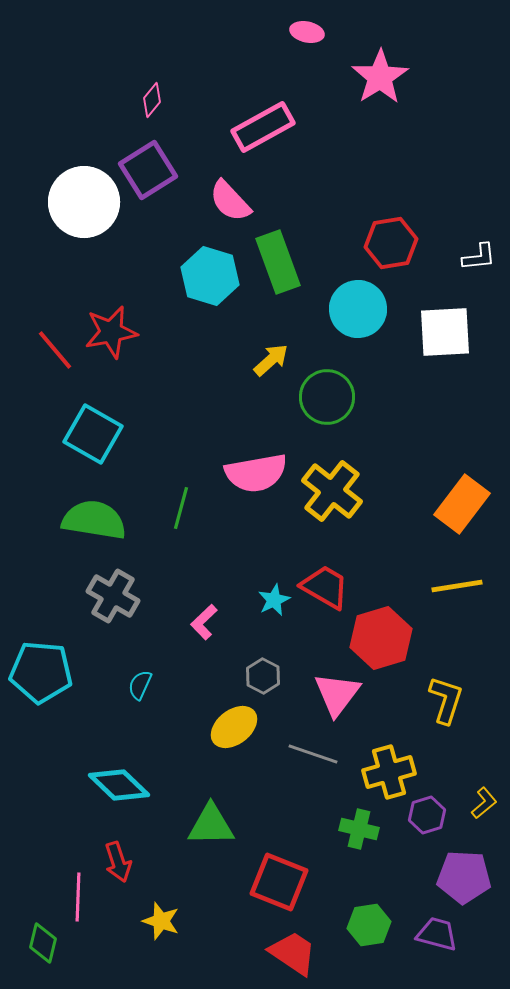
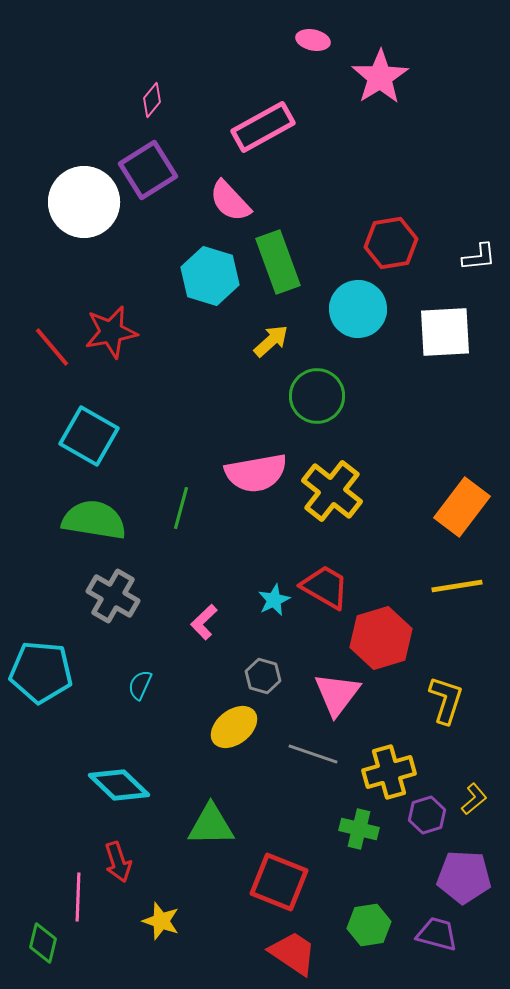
pink ellipse at (307, 32): moved 6 px right, 8 px down
red line at (55, 350): moved 3 px left, 3 px up
yellow arrow at (271, 360): moved 19 px up
green circle at (327, 397): moved 10 px left, 1 px up
cyan square at (93, 434): moved 4 px left, 2 px down
orange rectangle at (462, 504): moved 3 px down
gray hexagon at (263, 676): rotated 12 degrees counterclockwise
yellow L-shape at (484, 803): moved 10 px left, 4 px up
